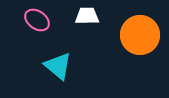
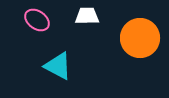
orange circle: moved 3 px down
cyan triangle: rotated 12 degrees counterclockwise
